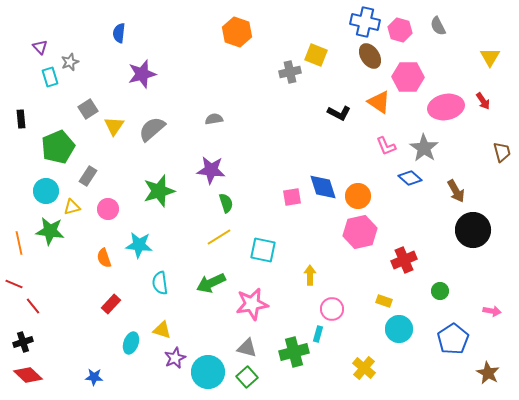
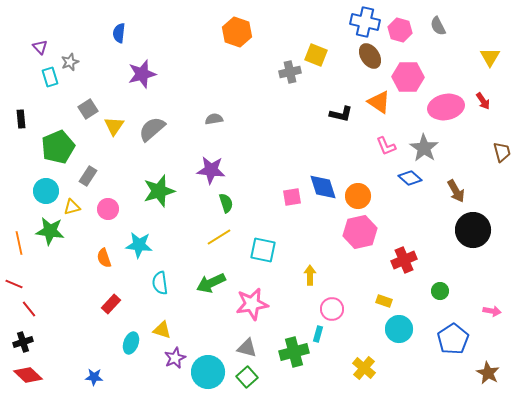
black L-shape at (339, 113): moved 2 px right, 1 px down; rotated 15 degrees counterclockwise
red line at (33, 306): moved 4 px left, 3 px down
